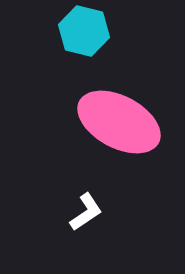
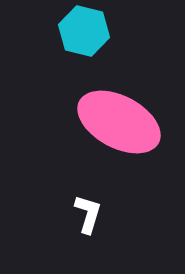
white L-shape: moved 2 px right, 2 px down; rotated 39 degrees counterclockwise
